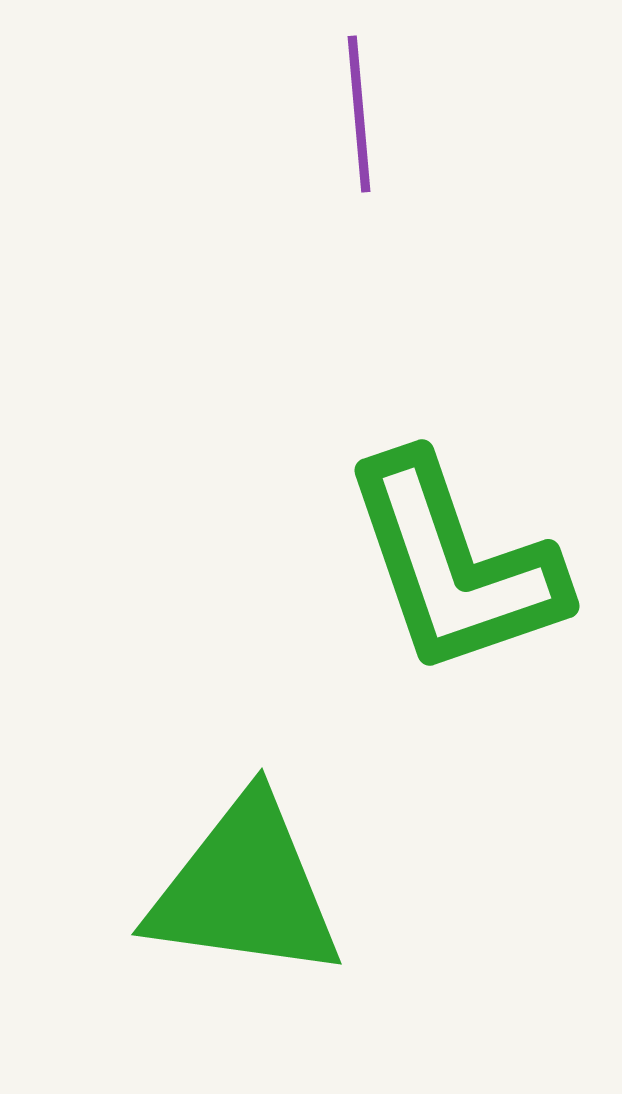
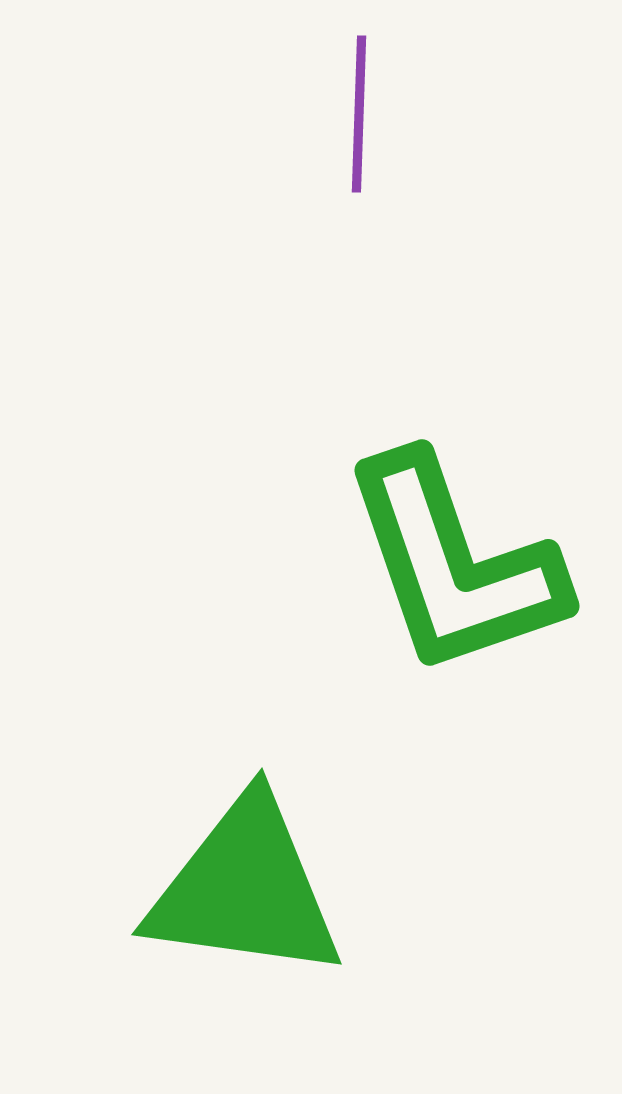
purple line: rotated 7 degrees clockwise
